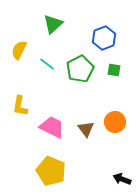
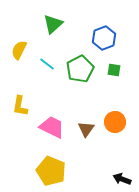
brown triangle: rotated 12 degrees clockwise
